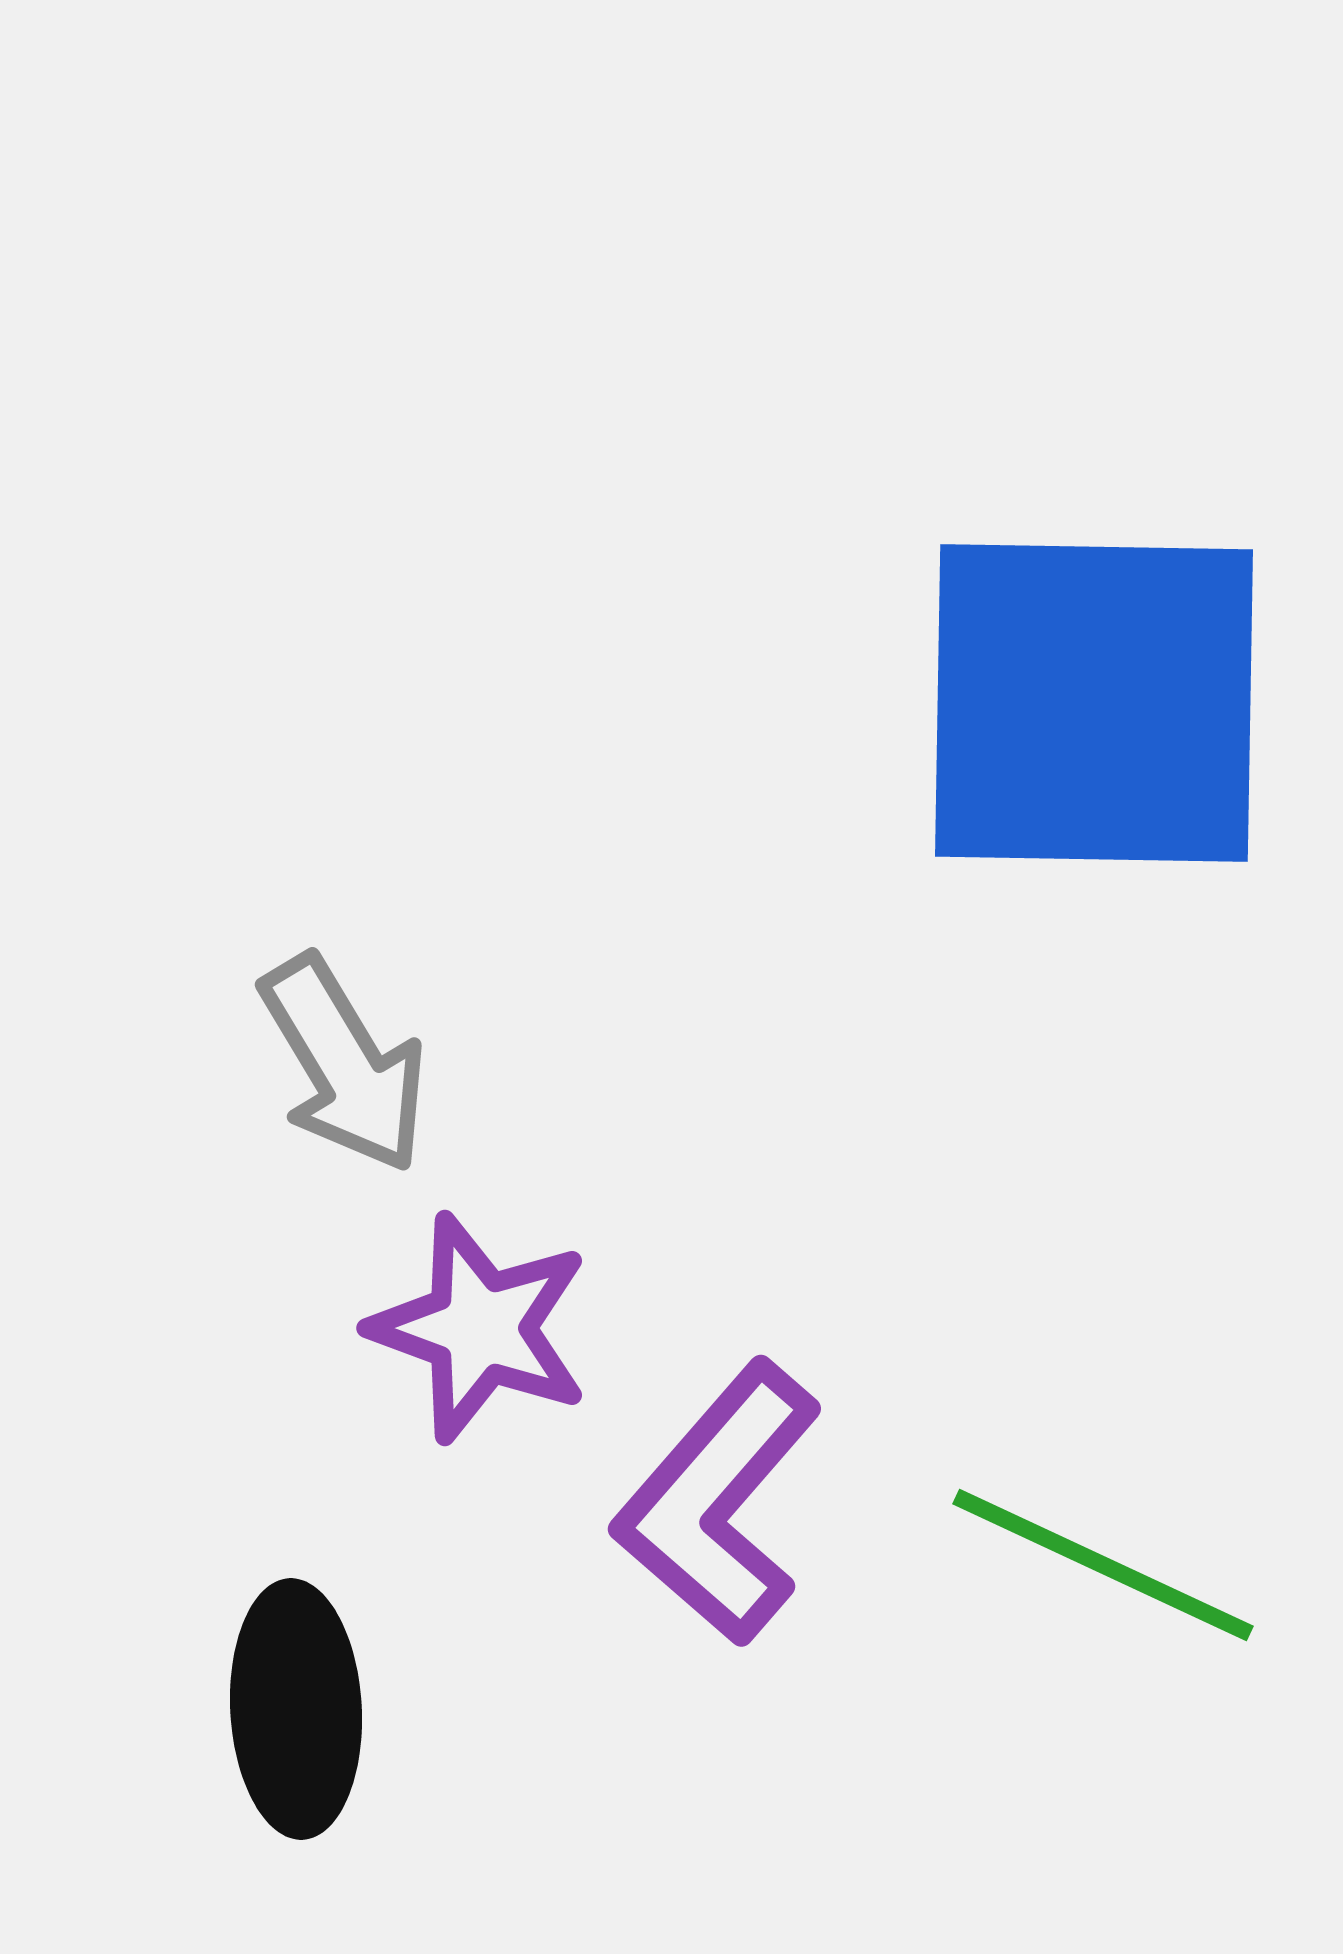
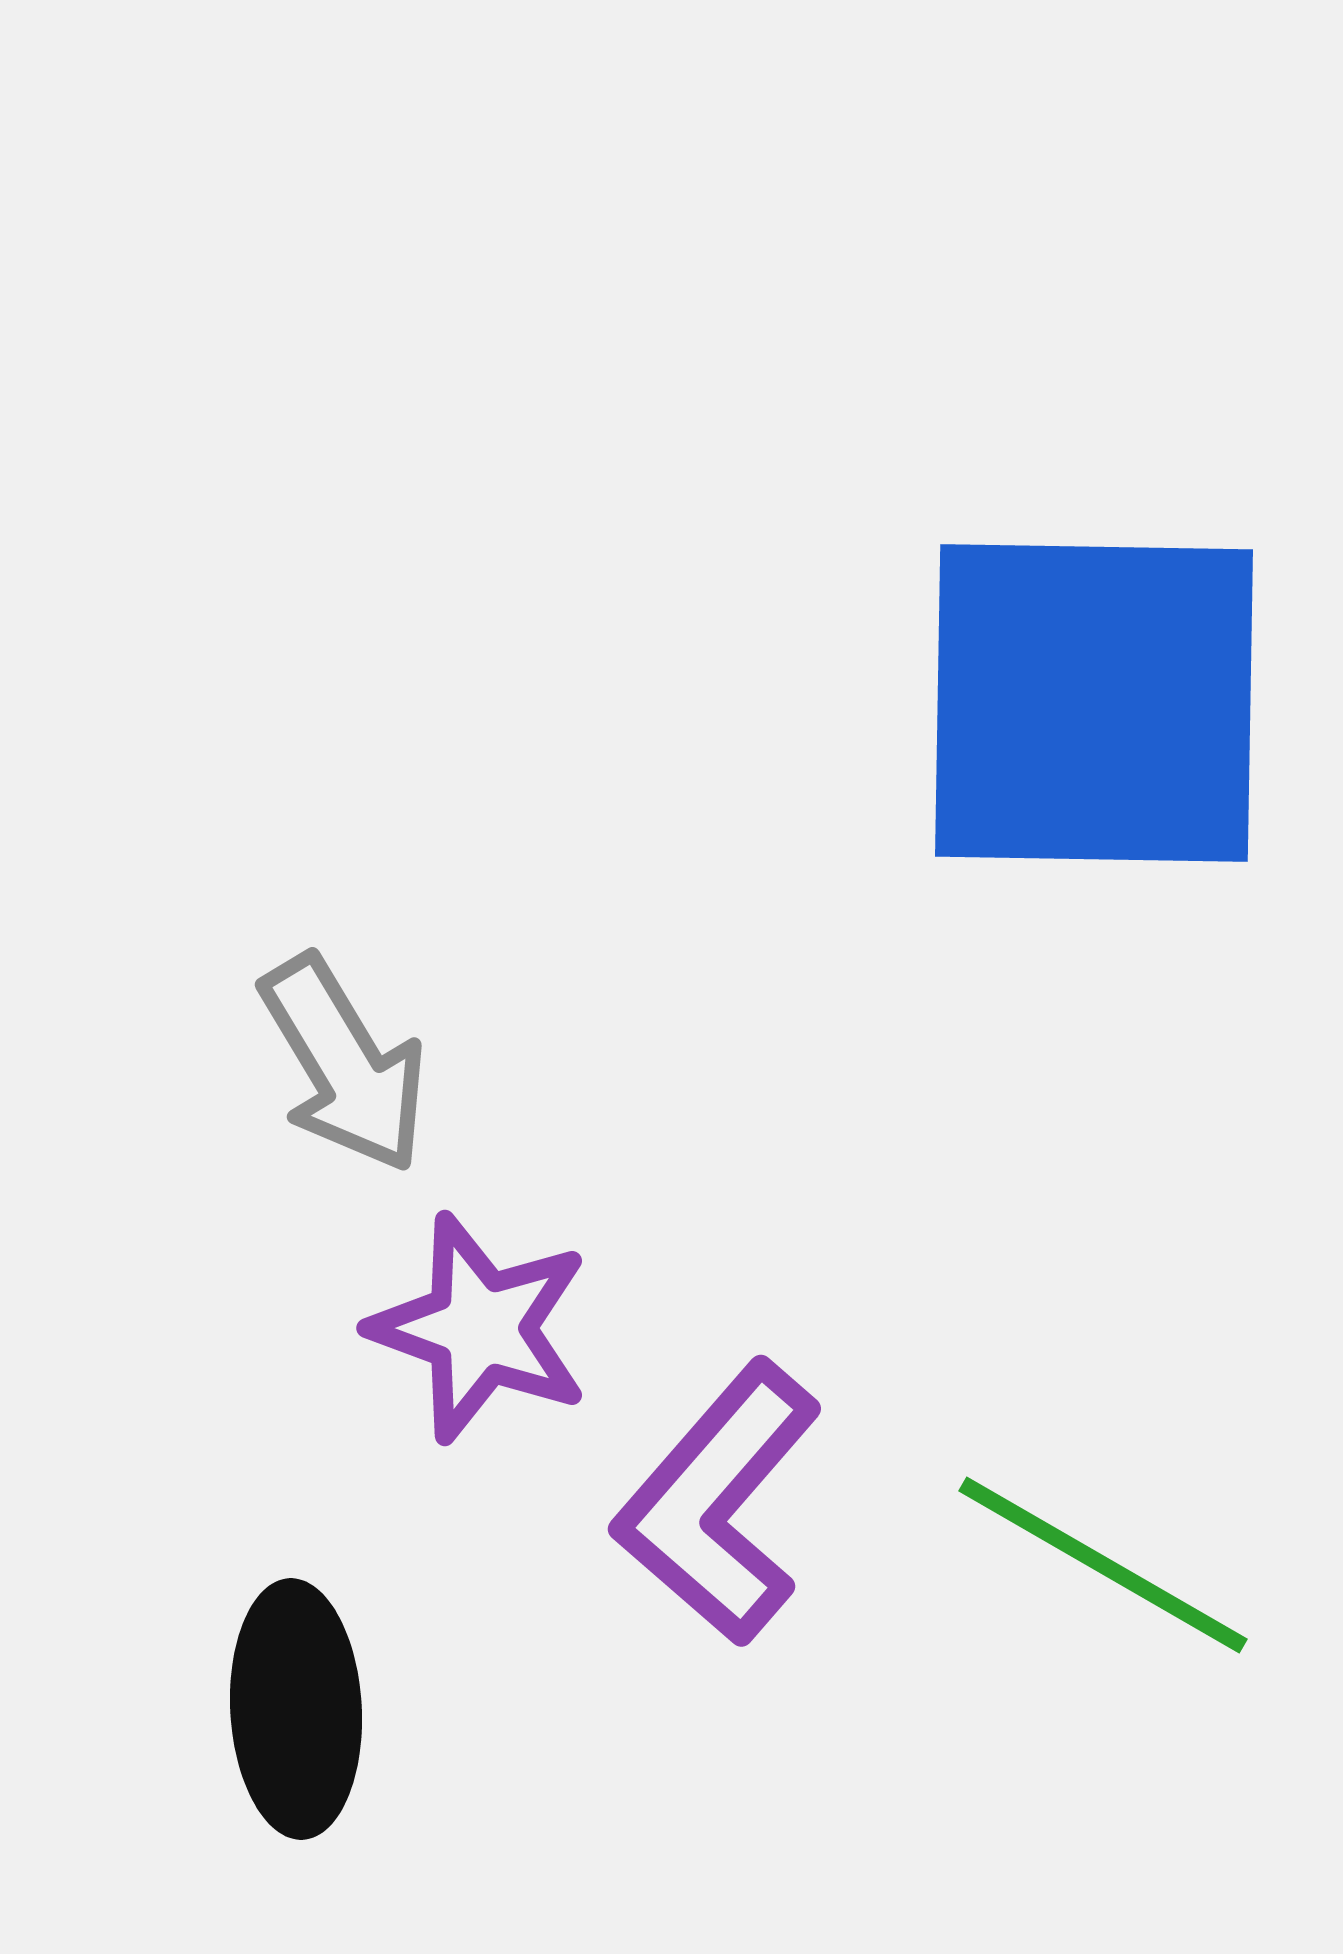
green line: rotated 5 degrees clockwise
